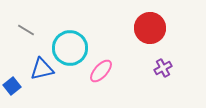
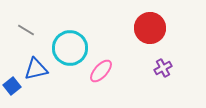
blue triangle: moved 6 px left
